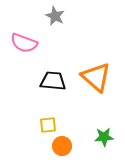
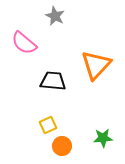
pink semicircle: rotated 20 degrees clockwise
orange triangle: moved 12 px up; rotated 32 degrees clockwise
yellow square: rotated 18 degrees counterclockwise
green star: moved 1 px left, 1 px down
